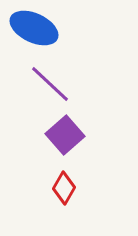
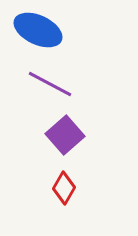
blue ellipse: moved 4 px right, 2 px down
purple line: rotated 15 degrees counterclockwise
